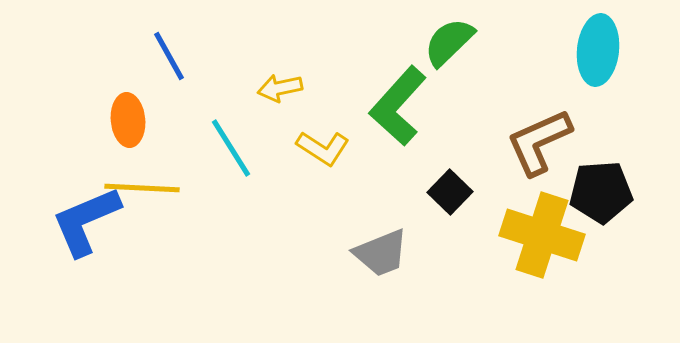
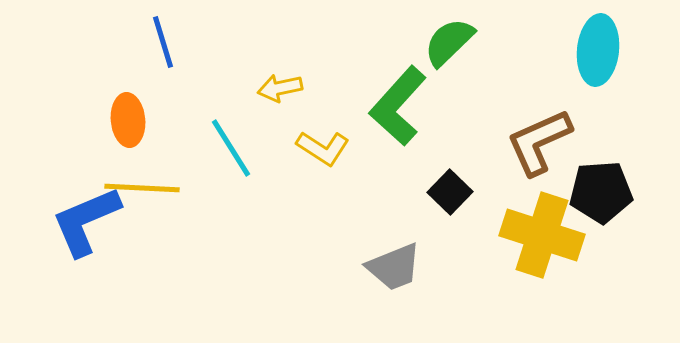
blue line: moved 6 px left, 14 px up; rotated 12 degrees clockwise
gray trapezoid: moved 13 px right, 14 px down
